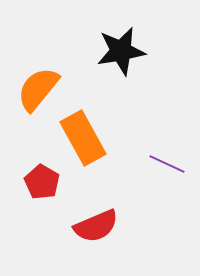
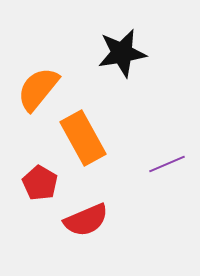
black star: moved 1 px right, 2 px down
purple line: rotated 48 degrees counterclockwise
red pentagon: moved 2 px left, 1 px down
red semicircle: moved 10 px left, 6 px up
